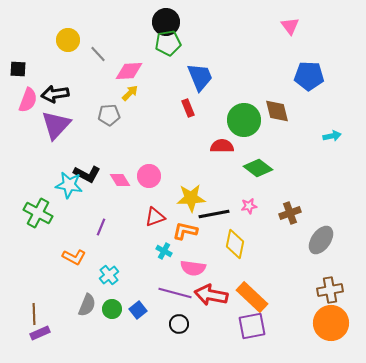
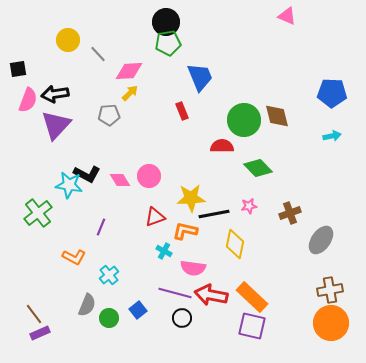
pink triangle at (290, 26): moved 3 px left, 10 px up; rotated 30 degrees counterclockwise
black square at (18, 69): rotated 12 degrees counterclockwise
blue pentagon at (309, 76): moved 23 px right, 17 px down
red rectangle at (188, 108): moved 6 px left, 3 px down
brown diamond at (277, 111): moved 5 px down
green diamond at (258, 168): rotated 8 degrees clockwise
green cross at (38, 213): rotated 24 degrees clockwise
green circle at (112, 309): moved 3 px left, 9 px down
brown line at (34, 314): rotated 35 degrees counterclockwise
black circle at (179, 324): moved 3 px right, 6 px up
purple square at (252, 326): rotated 24 degrees clockwise
